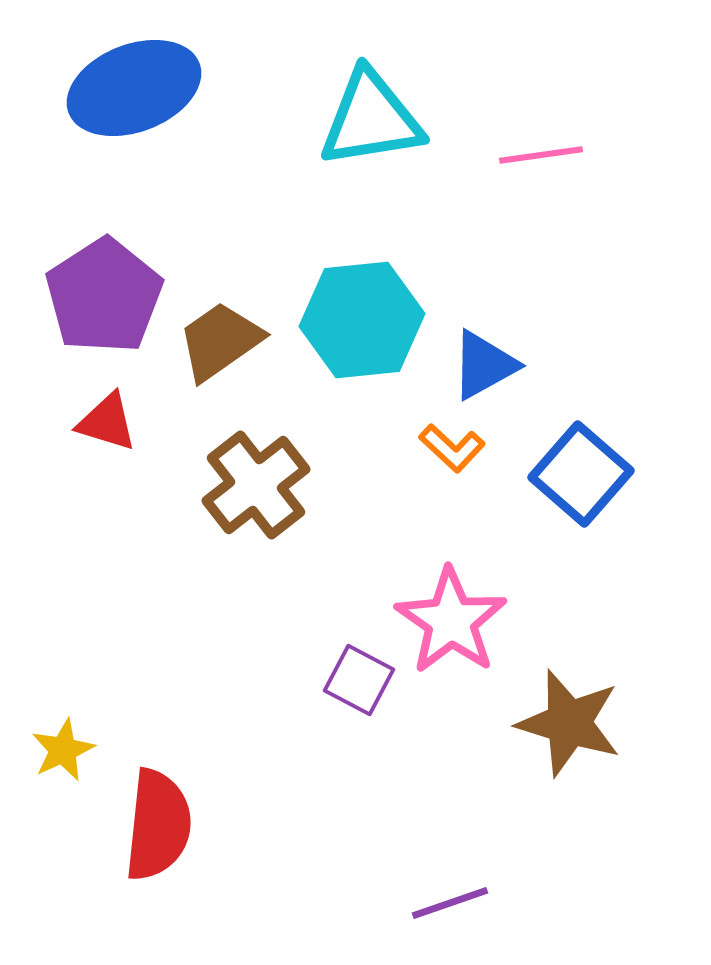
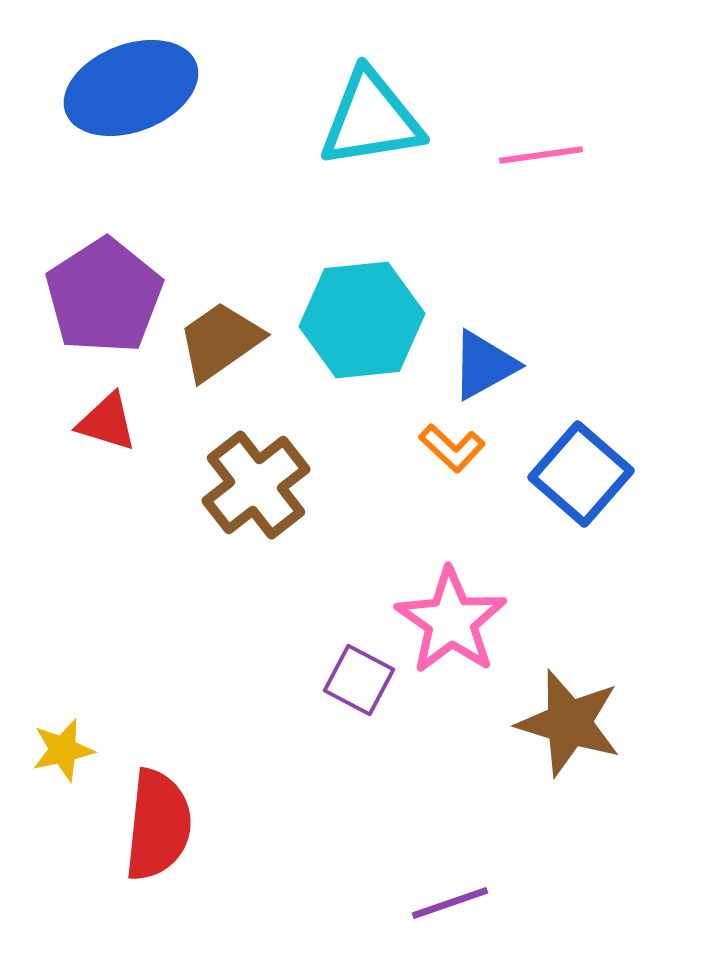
blue ellipse: moved 3 px left
yellow star: rotated 12 degrees clockwise
